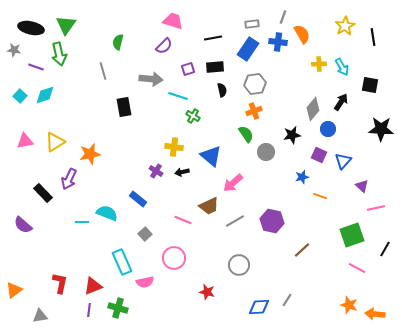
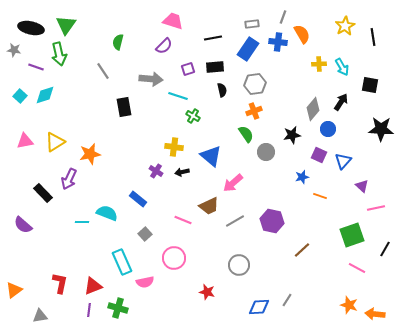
gray line at (103, 71): rotated 18 degrees counterclockwise
